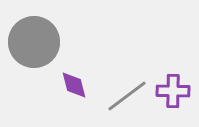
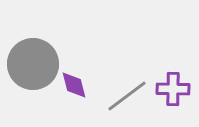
gray circle: moved 1 px left, 22 px down
purple cross: moved 2 px up
